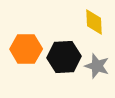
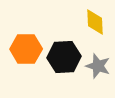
yellow diamond: moved 1 px right
gray star: moved 1 px right
